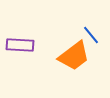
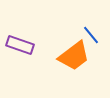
purple rectangle: rotated 16 degrees clockwise
